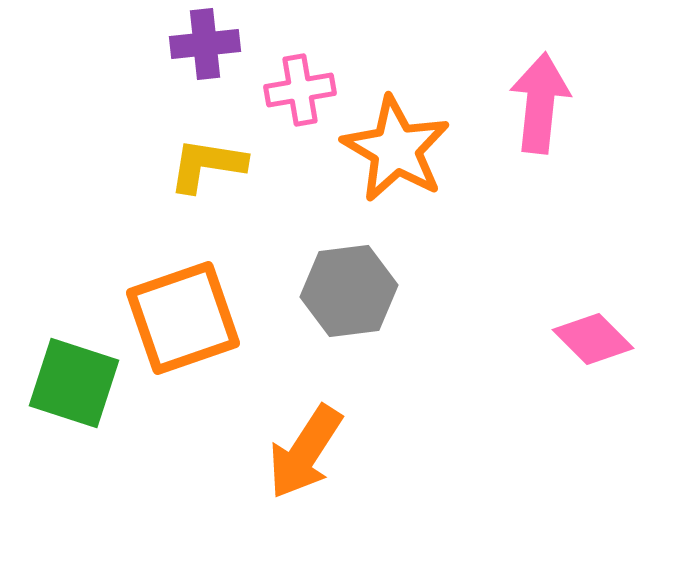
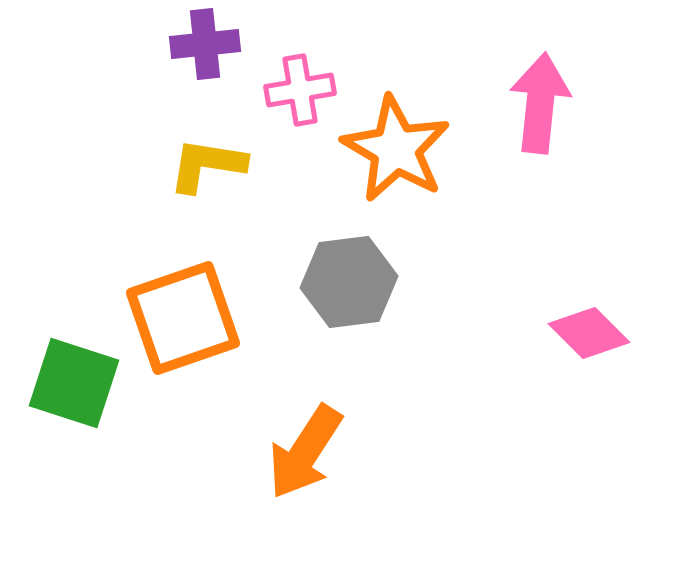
gray hexagon: moved 9 px up
pink diamond: moved 4 px left, 6 px up
